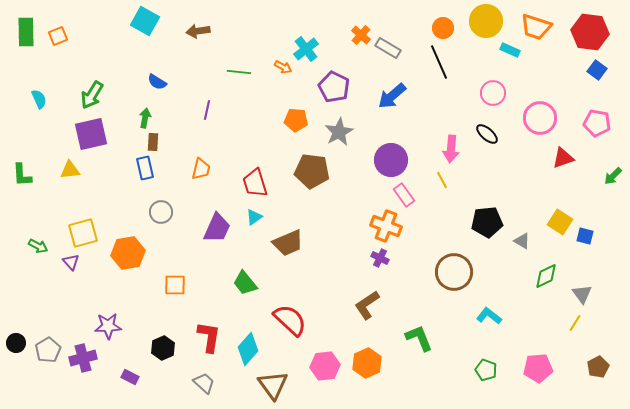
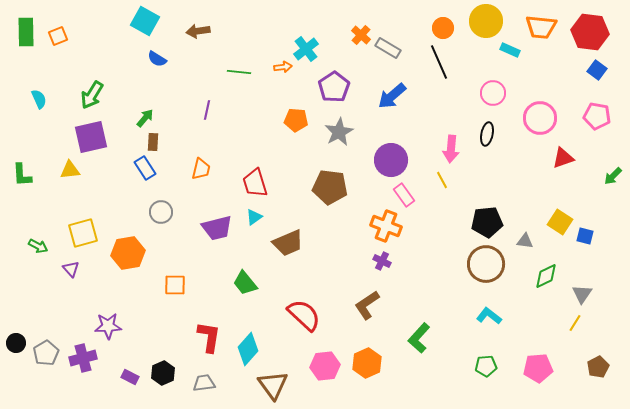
orange trapezoid at (536, 27): moved 5 px right; rotated 12 degrees counterclockwise
orange arrow at (283, 67): rotated 36 degrees counterclockwise
blue semicircle at (157, 82): moved 23 px up
purple pentagon at (334, 87): rotated 12 degrees clockwise
green arrow at (145, 118): rotated 30 degrees clockwise
pink pentagon at (597, 123): moved 7 px up
purple square at (91, 134): moved 3 px down
black ellipse at (487, 134): rotated 60 degrees clockwise
blue rectangle at (145, 168): rotated 20 degrees counterclockwise
brown pentagon at (312, 171): moved 18 px right, 16 px down
purple trapezoid at (217, 228): rotated 52 degrees clockwise
gray triangle at (522, 241): moved 3 px right; rotated 24 degrees counterclockwise
purple cross at (380, 258): moved 2 px right, 3 px down
purple triangle at (71, 262): moved 7 px down
brown circle at (454, 272): moved 32 px right, 8 px up
gray triangle at (582, 294): rotated 10 degrees clockwise
red semicircle at (290, 320): moved 14 px right, 5 px up
green L-shape at (419, 338): rotated 116 degrees counterclockwise
black hexagon at (163, 348): moved 25 px down
gray pentagon at (48, 350): moved 2 px left, 3 px down
green pentagon at (486, 370): moved 4 px up; rotated 25 degrees counterclockwise
gray trapezoid at (204, 383): rotated 50 degrees counterclockwise
